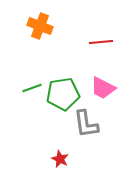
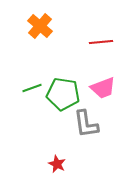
orange cross: rotated 20 degrees clockwise
pink trapezoid: rotated 48 degrees counterclockwise
green pentagon: rotated 16 degrees clockwise
red star: moved 3 px left, 5 px down
